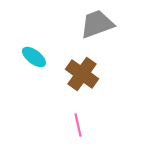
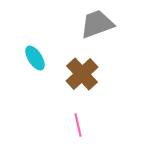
cyan ellipse: moved 1 px right, 1 px down; rotated 20 degrees clockwise
brown cross: rotated 12 degrees clockwise
